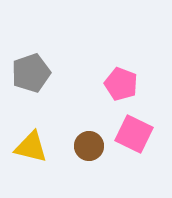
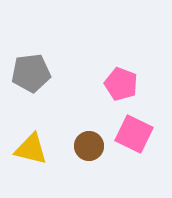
gray pentagon: rotated 12 degrees clockwise
yellow triangle: moved 2 px down
